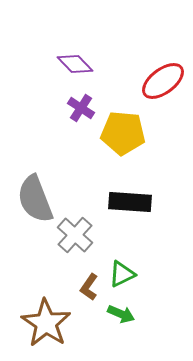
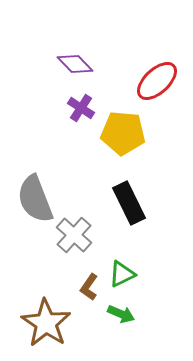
red ellipse: moved 6 px left; rotated 6 degrees counterclockwise
black rectangle: moved 1 px left, 1 px down; rotated 60 degrees clockwise
gray cross: moved 1 px left
